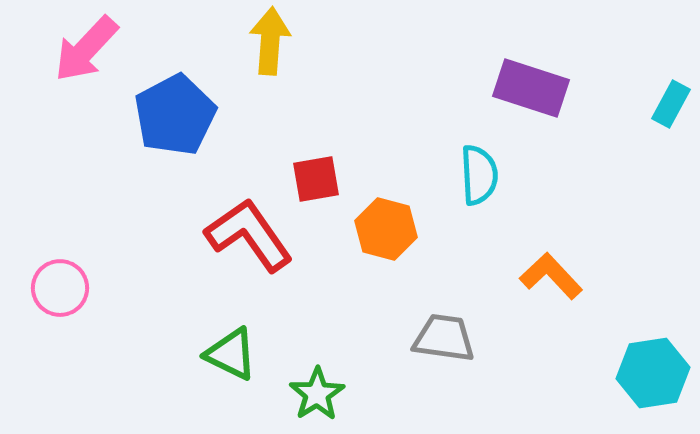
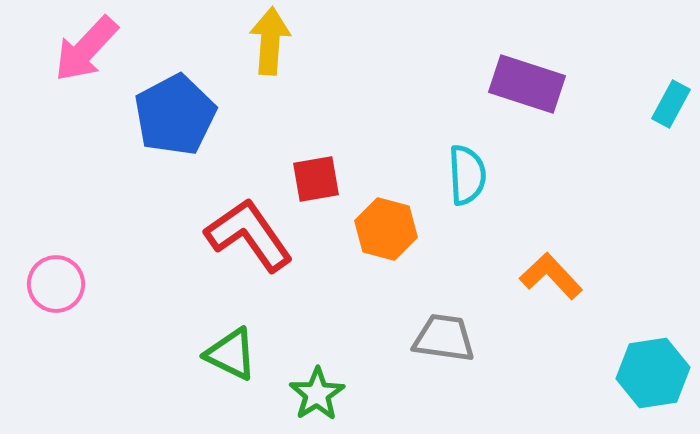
purple rectangle: moved 4 px left, 4 px up
cyan semicircle: moved 12 px left
pink circle: moved 4 px left, 4 px up
